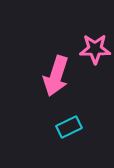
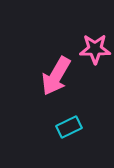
pink arrow: rotated 12 degrees clockwise
